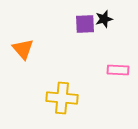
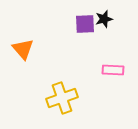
pink rectangle: moved 5 px left
yellow cross: rotated 24 degrees counterclockwise
